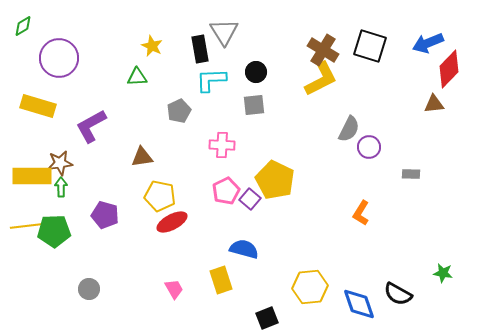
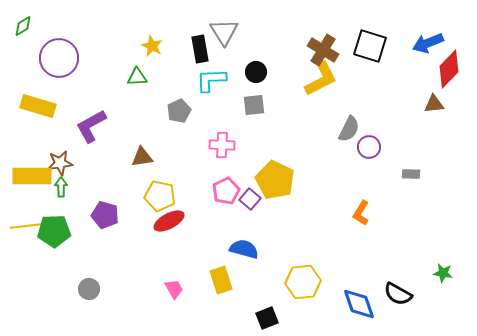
red ellipse at (172, 222): moved 3 px left, 1 px up
yellow hexagon at (310, 287): moved 7 px left, 5 px up
